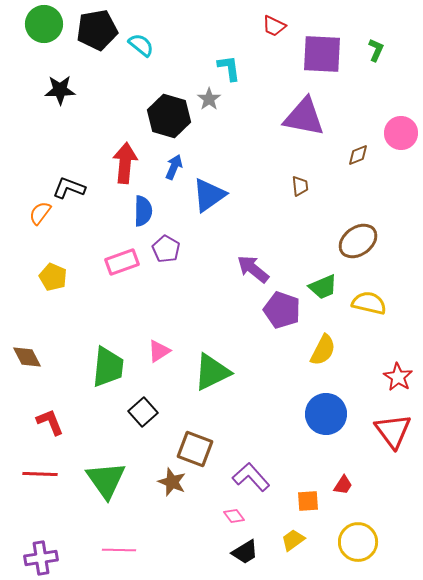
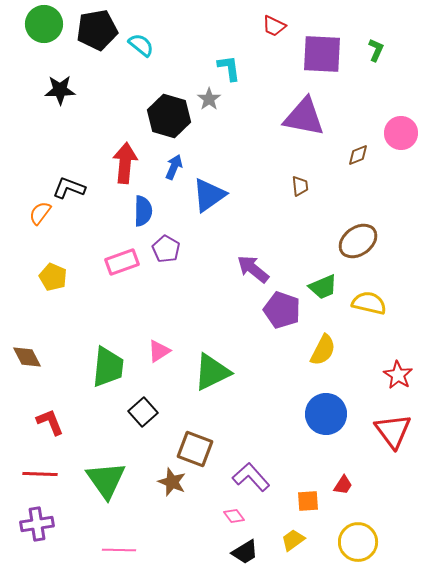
red star at (398, 377): moved 2 px up
purple cross at (41, 558): moved 4 px left, 34 px up
